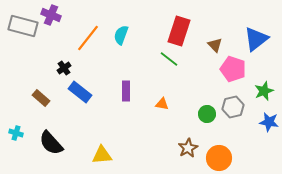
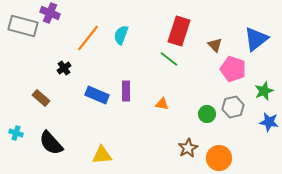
purple cross: moved 1 px left, 2 px up
blue rectangle: moved 17 px right, 3 px down; rotated 15 degrees counterclockwise
